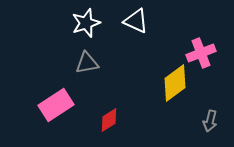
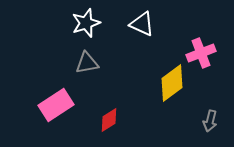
white triangle: moved 6 px right, 3 px down
yellow diamond: moved 3 px left
